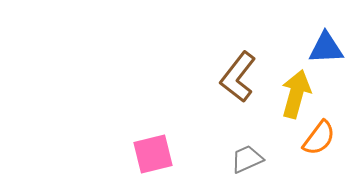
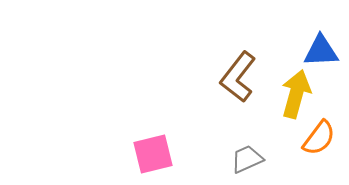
blue triangle: moved 5 px left, 3 px down
